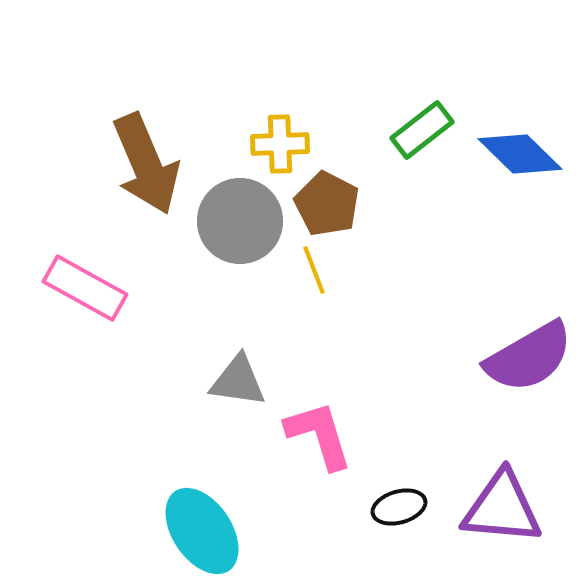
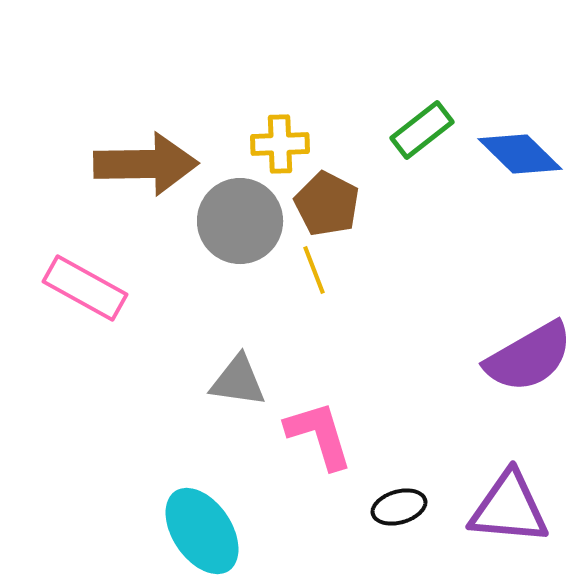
brown arrow: rotated 68 degrees counterclockwise
purple triangle: moved 7 px right
